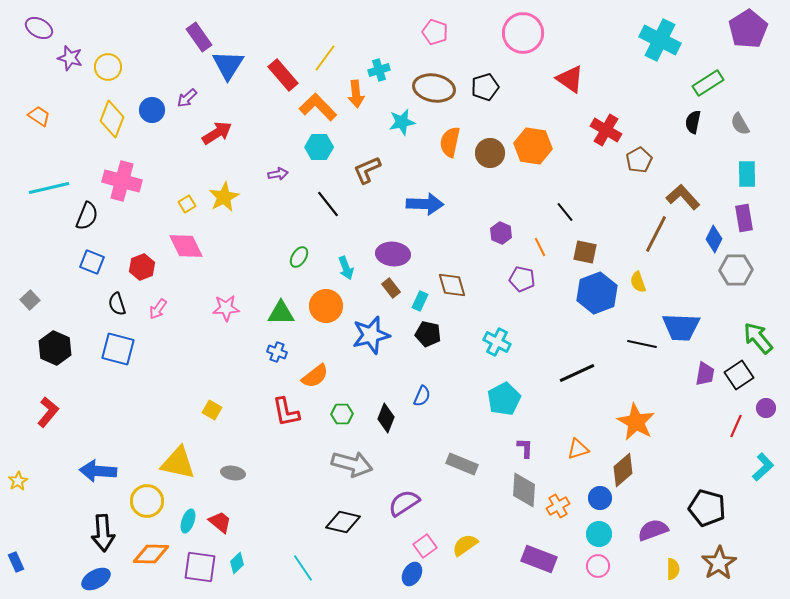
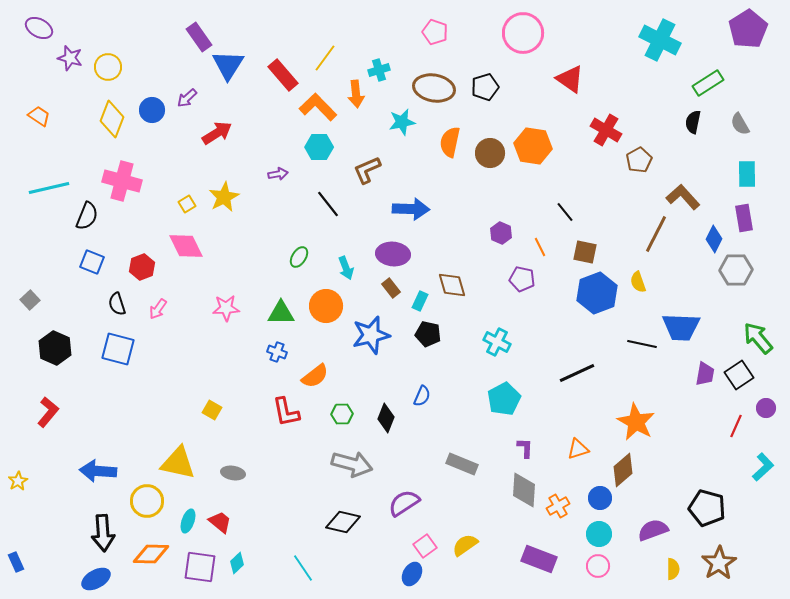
blue arrow at (425, 204): moved 14 px left, 5 px down
